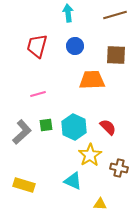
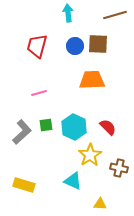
brown square: moved 18 px left, 11 px up
pink line: moved 1 px right, 1 px up
